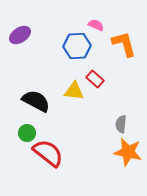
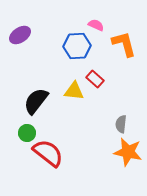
black semicircle: rotated 80 degrees counterclockwise
